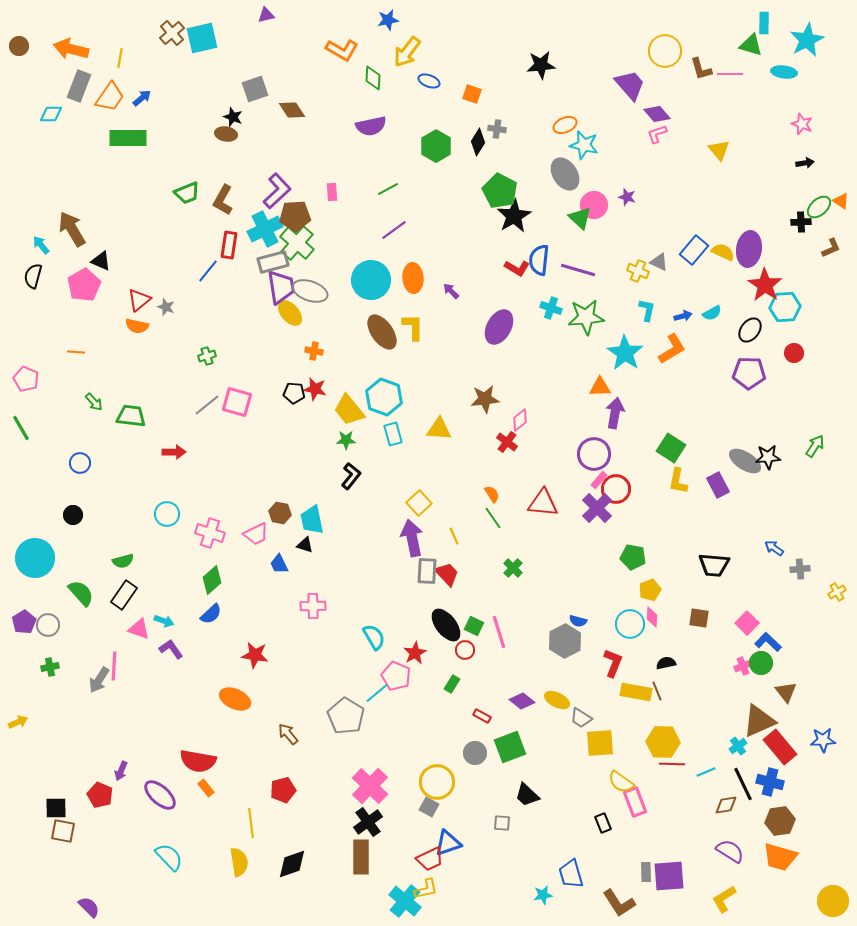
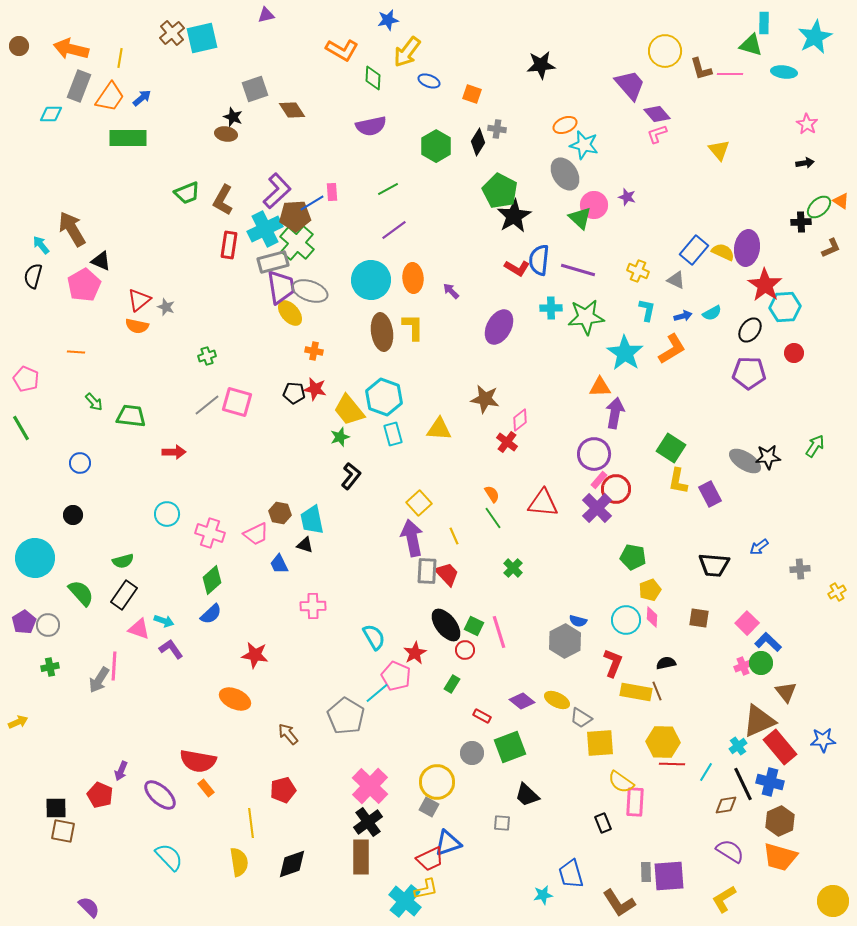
cyan star at (807, 40): moved 8 px right, 3 px up
pink star at (802, 124): moved 5 px right; rotated 10 degrees clockwise
purple ellipse at (749, 249): moved 2 px left, 1 px up
gray triangle at (659, 262): moved 17 px right, 18 px down
blue line at (208, 271): moved 104 px right, 68 px up; rotated 20 degrees clockwise
cyan cross at (551, 308): rotated 20 degrees counterclockwise
brown ellipse at (382, 332): rotated 27 degrees clockwise
brown star at (485, 399): rotated 16 degrees clockwise
green star at (346, 440): moved 6 px left, 3 px up; rotated 18 degrees counterclockwise
purple rectangle at (718, 485): moved 8 px left, 9 px down
blue arrow at (774, 548): moved 15 px left, 1 px up; rotated 72 degrees counterclockwise
cyan circle at (630, 624): moved 4 px left, 4 px up
gray circle at (475, 753): moved 3 px left
cyan line at (706, 772): rotated 36 degrees counterclockwise
pink rectangle at (635, 802): rotated 24 degrees clockwise
brown hexagon at (780, 821): rotated 16 degrees counterclockwise
